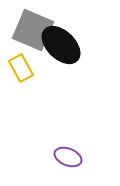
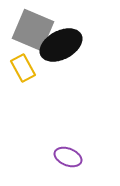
black ellipse: rotated 72 degrees counterclockwise
yellow rectangle: moved 2 px right
